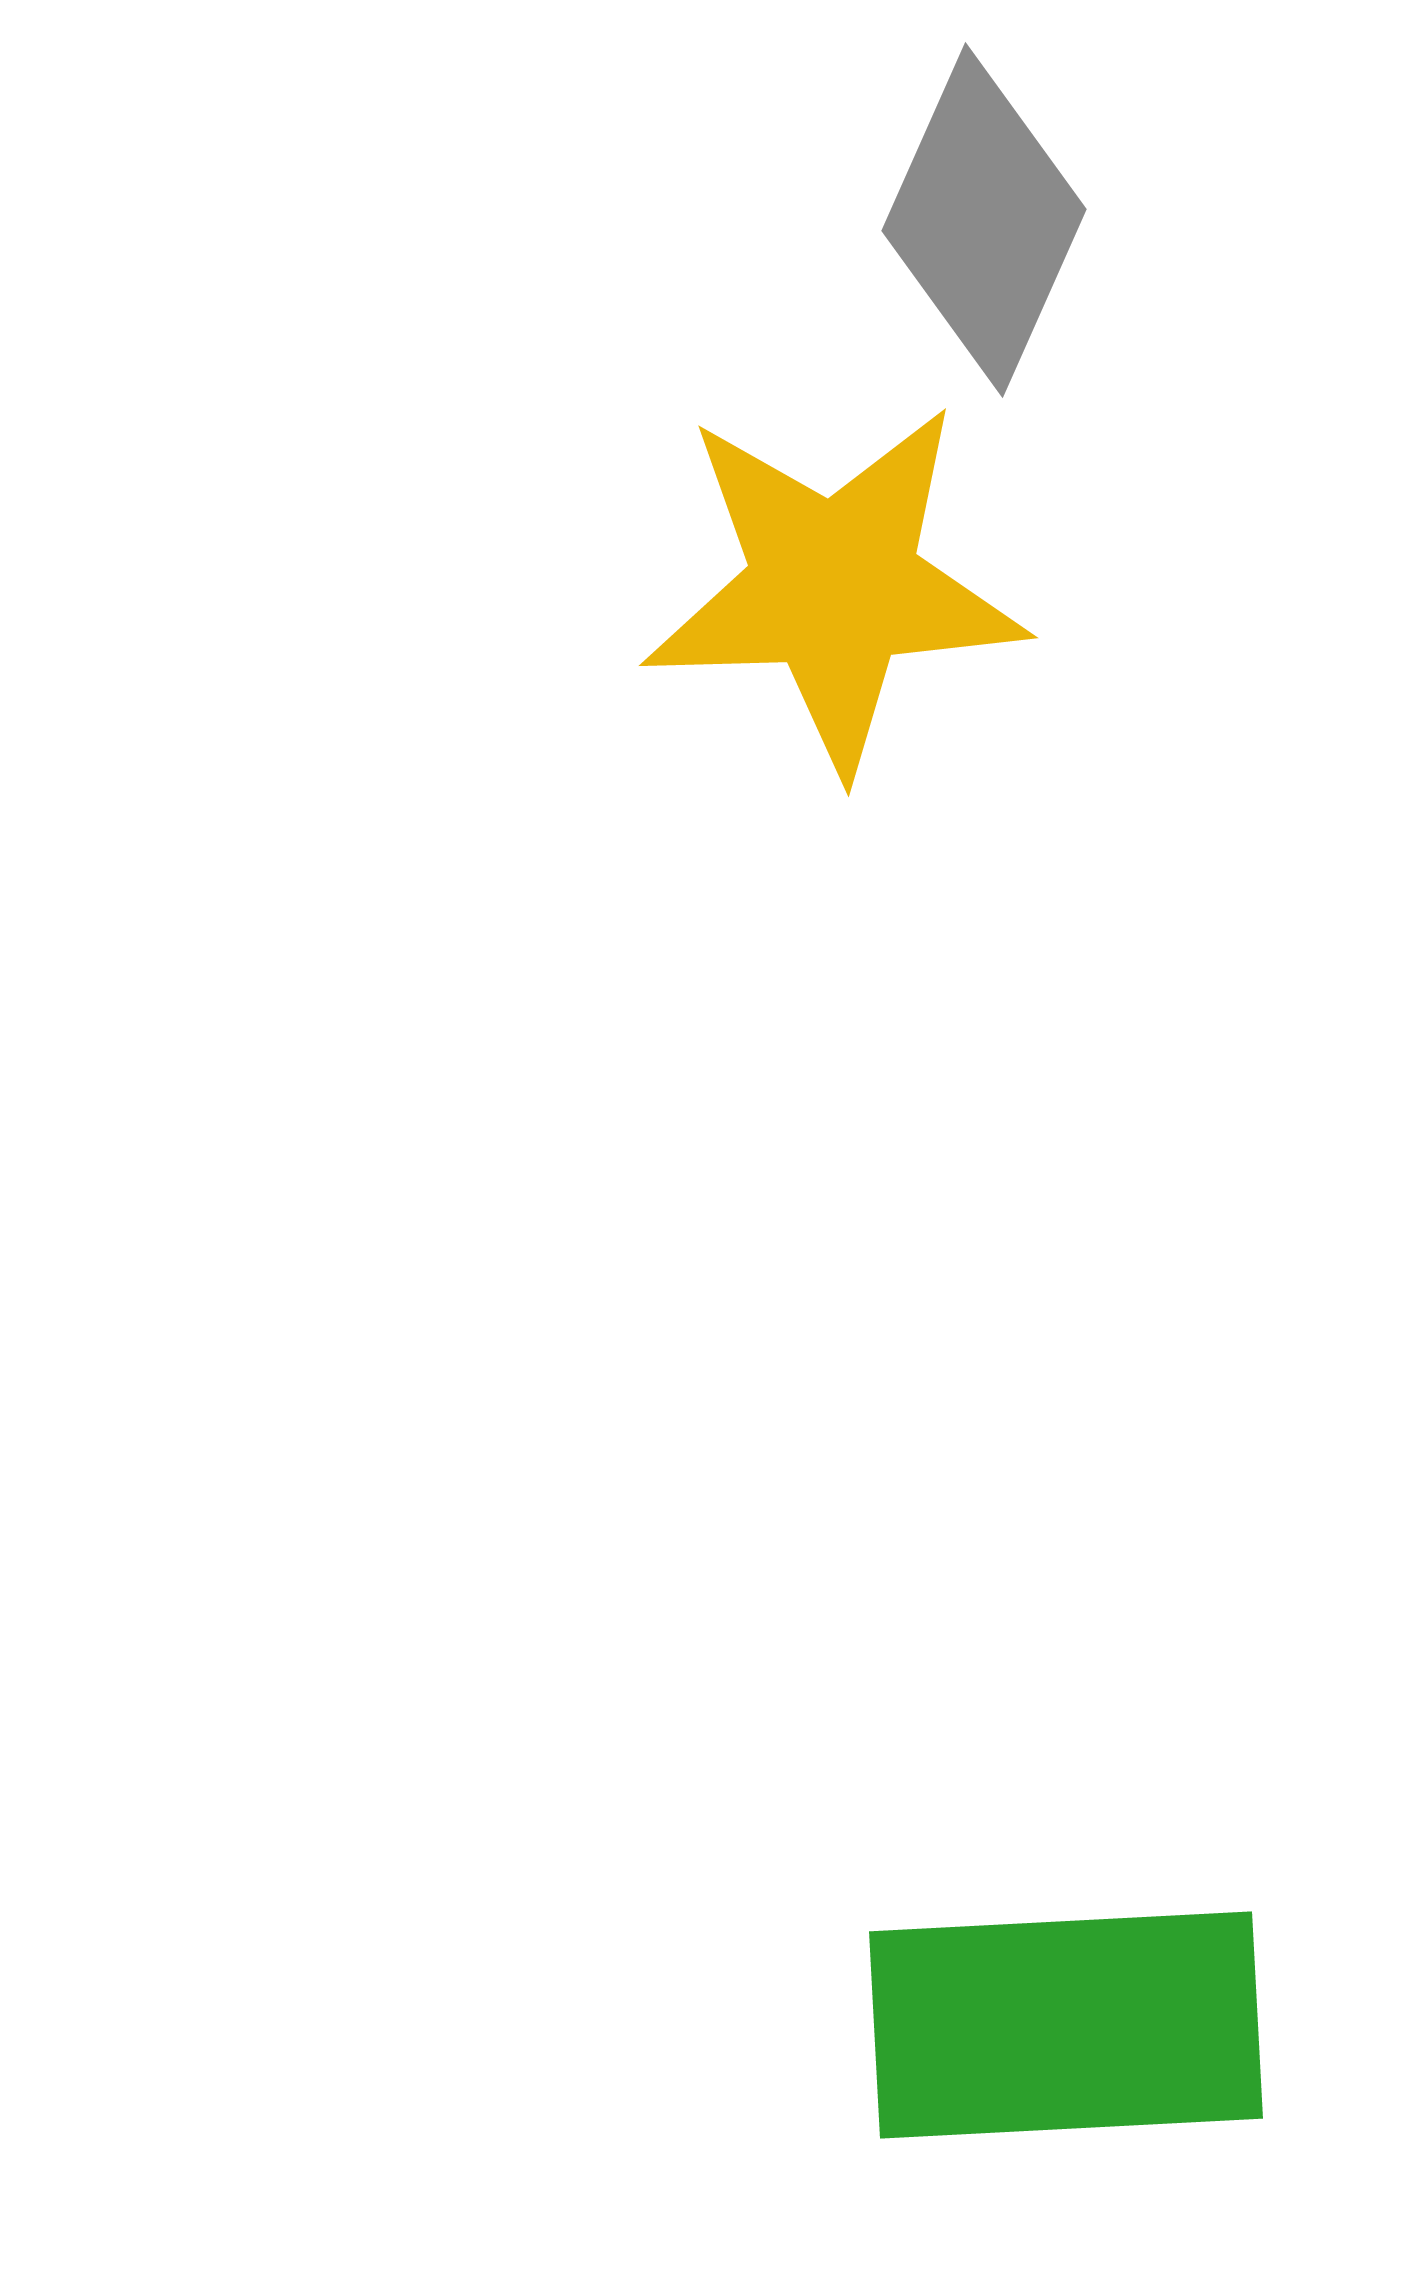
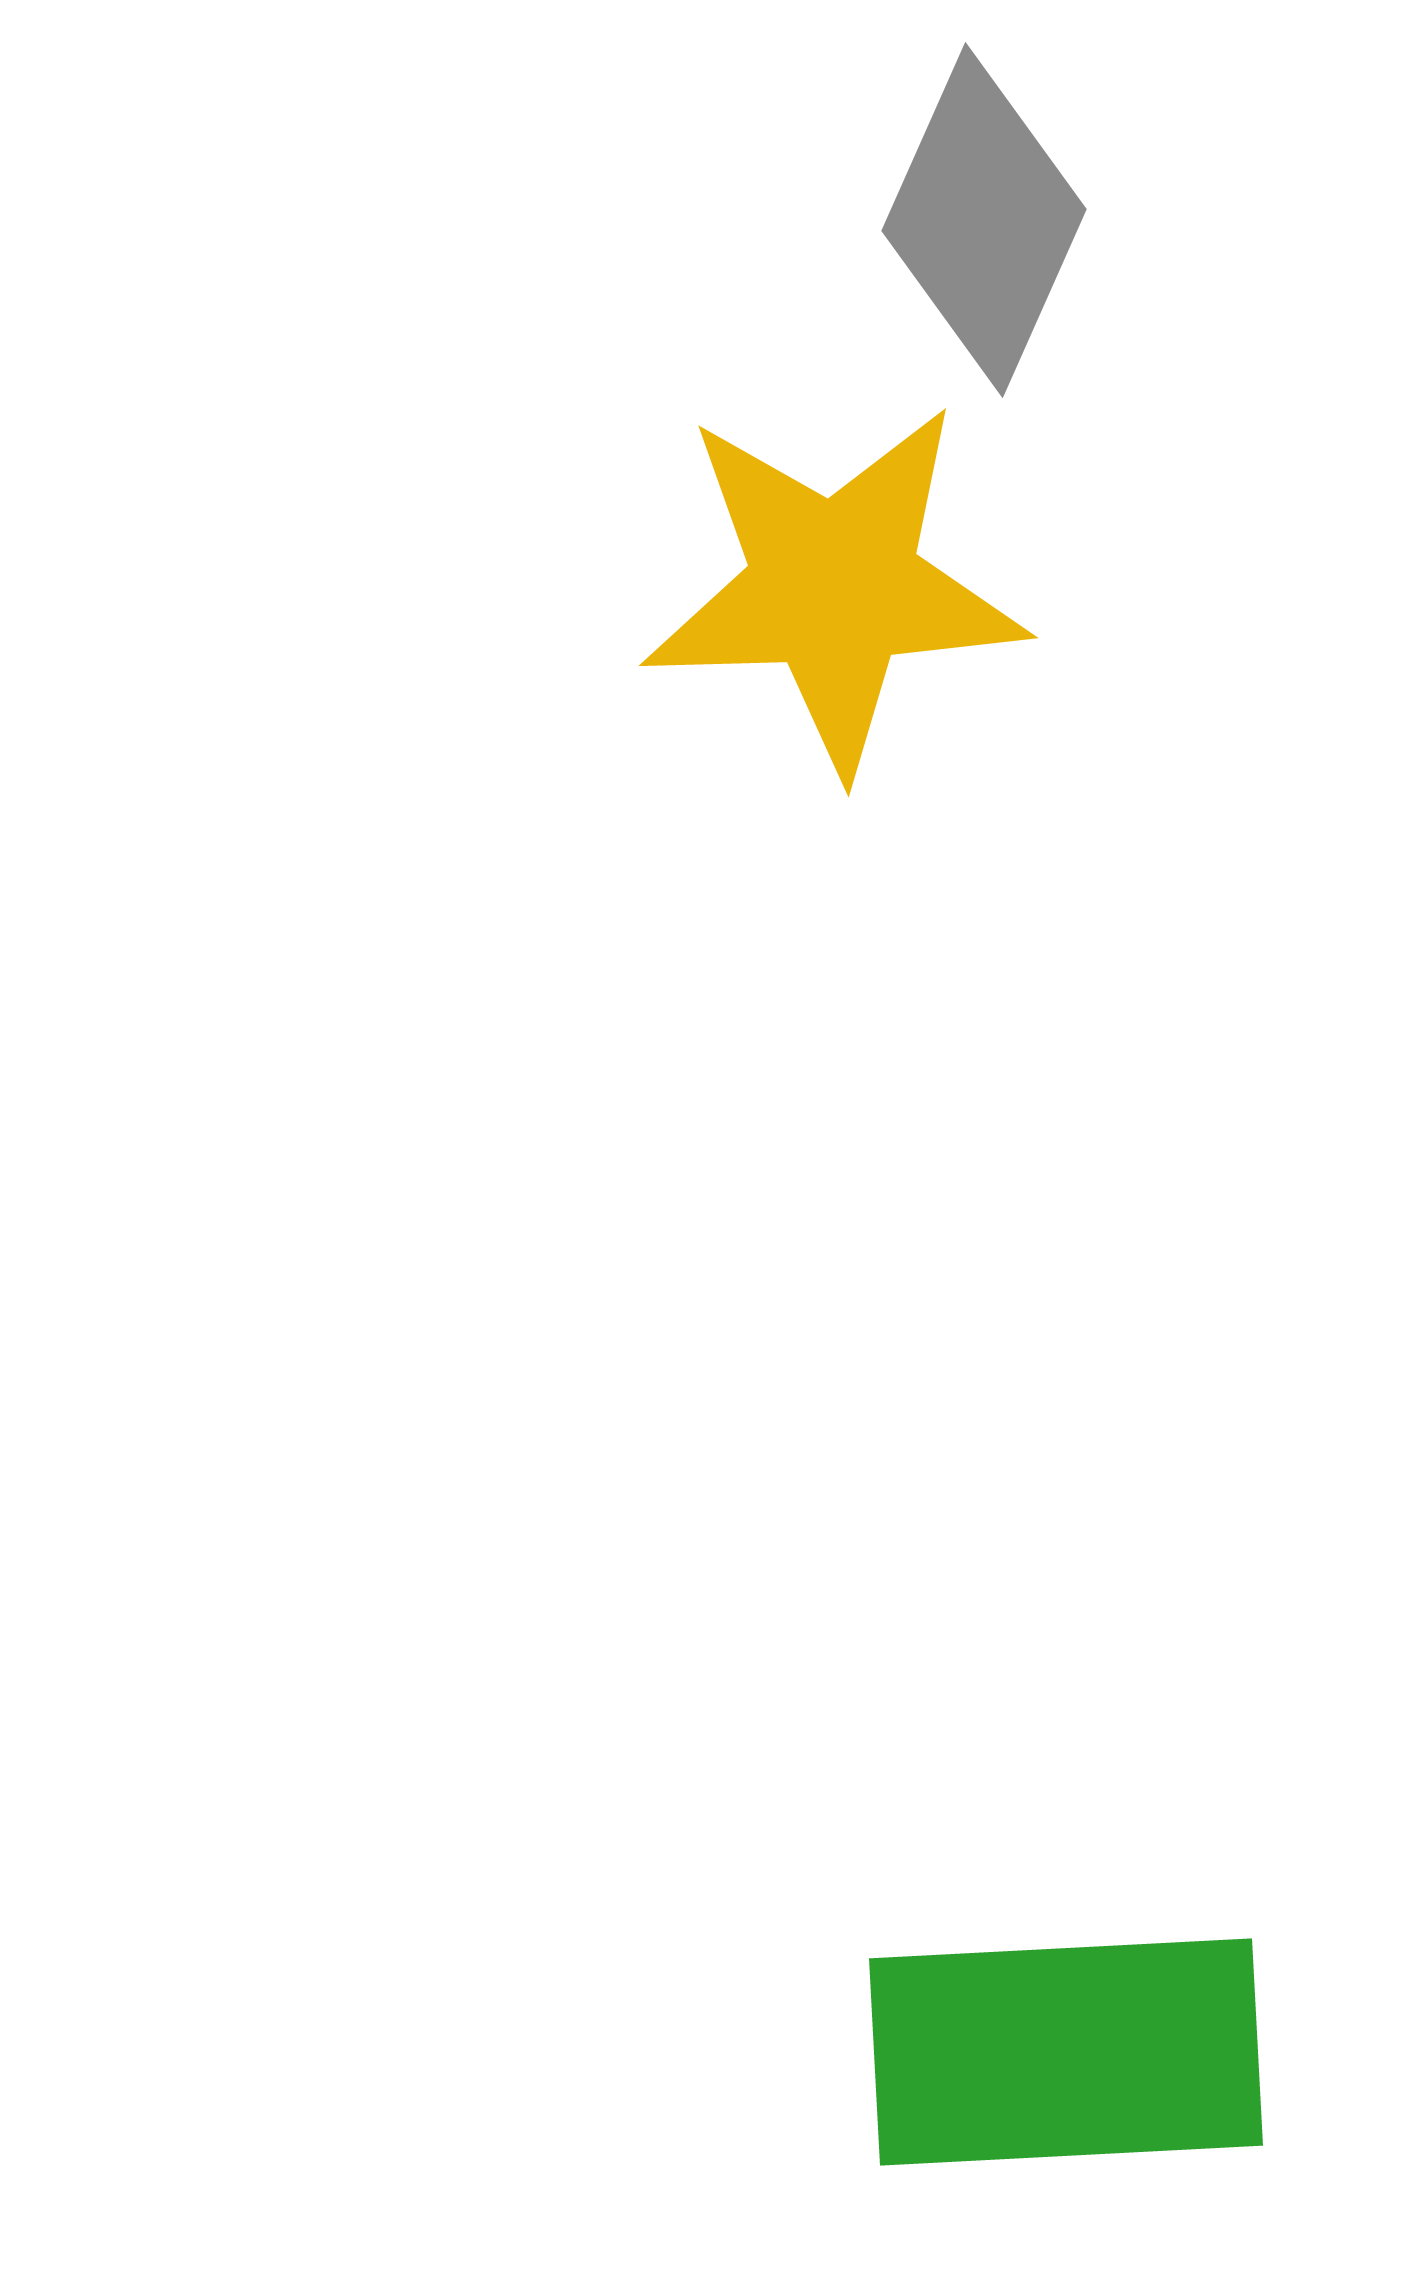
green rectangle: moved 27 px down
